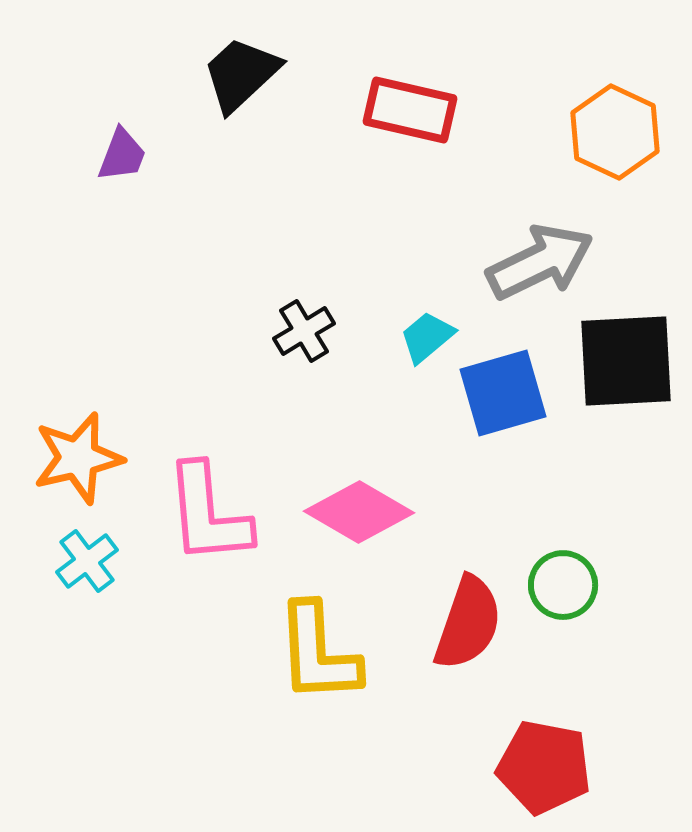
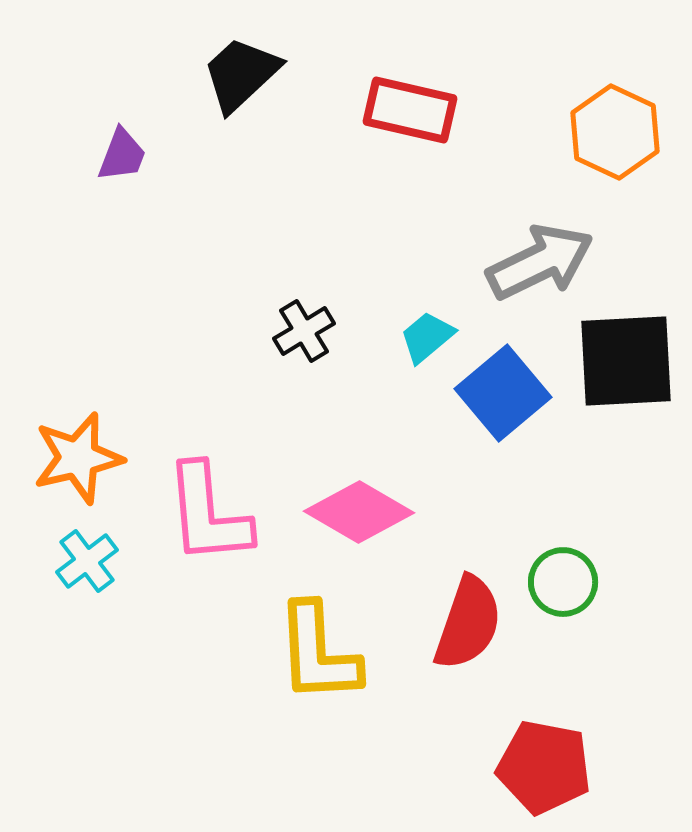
blue square: rotated 24 degrees counterclockwise
green circle: moved 3 px up
